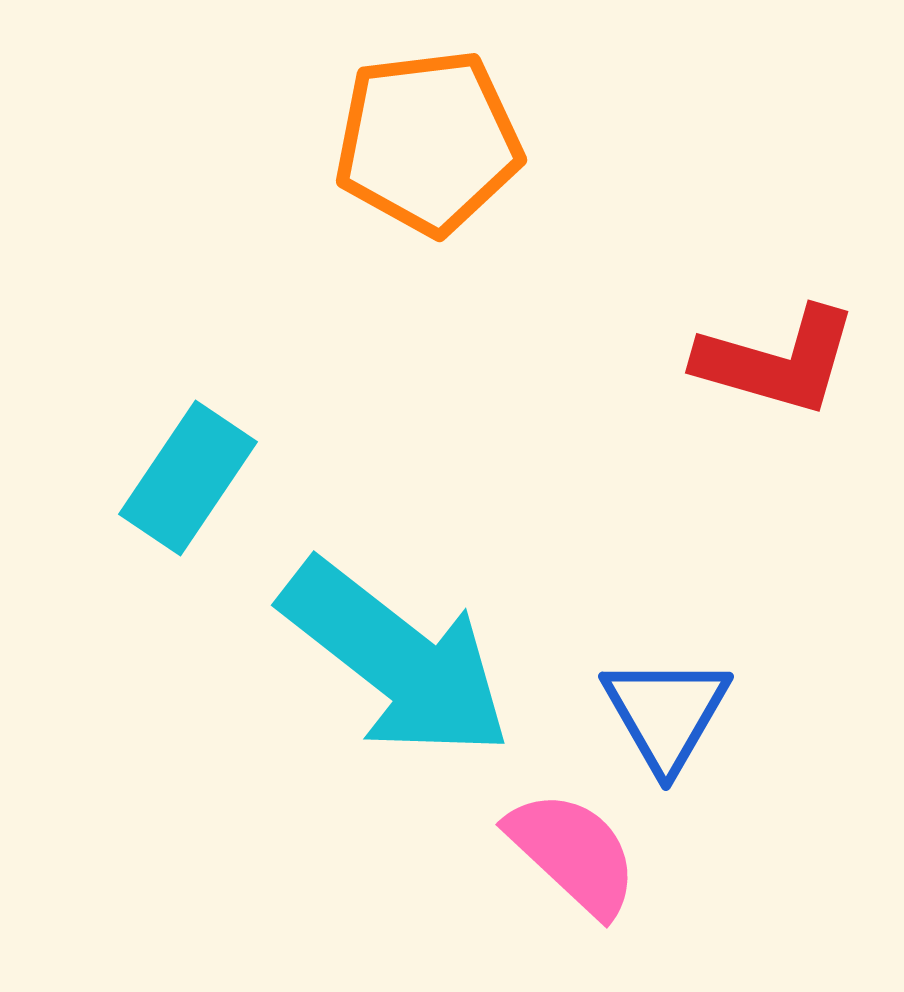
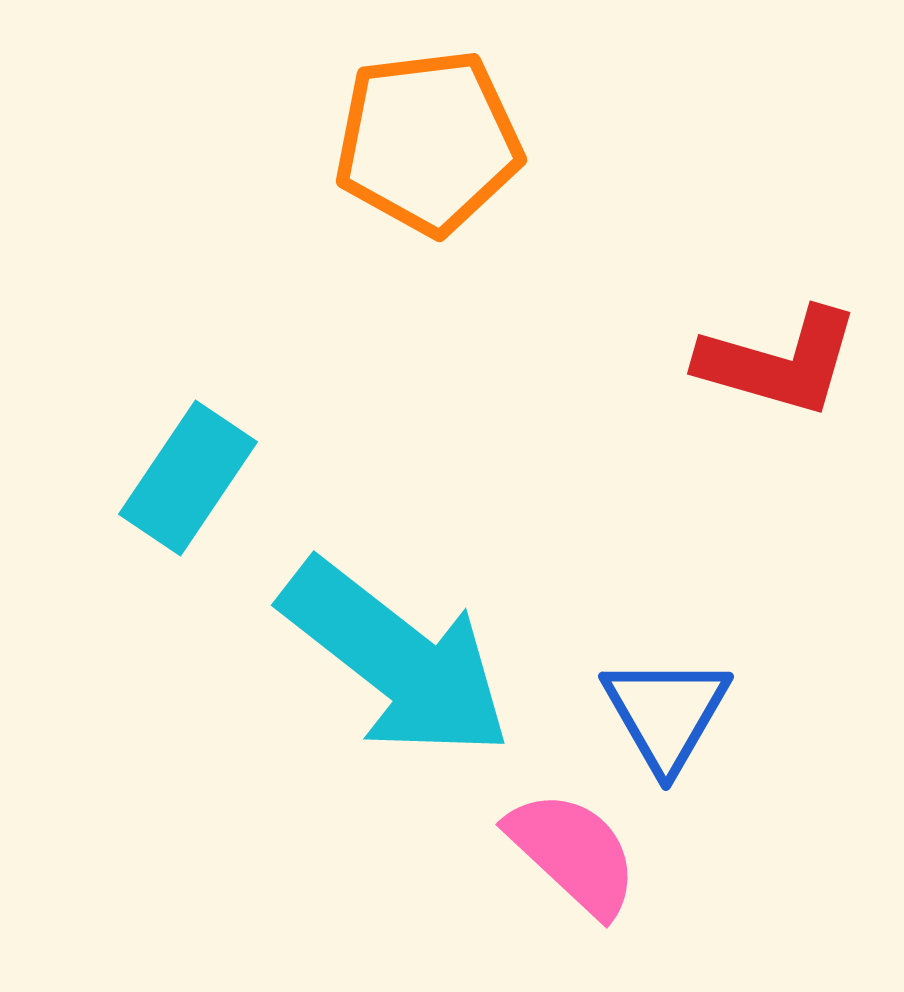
red L-shape: moved 2 px right, 1 px down
